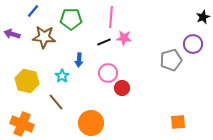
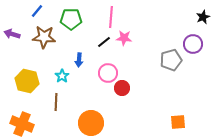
blue line: moved 4 px right
black line: rotated 16 degrees counterclockwise
brown line: rotated 42 degrees clockwise
